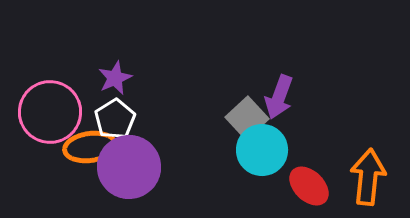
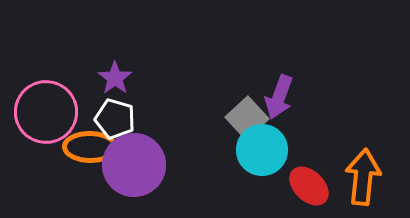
purple star: rotated 12 degrees counterclockwise
pink circle: moved 4 px left
white pentagon: rotated 24 degrees counterclockwise
orange ellipse: rotated 9 degrees clockwise
purple circle: moved 5 px right, 2 px up
orange arrow: moved 5 px left
